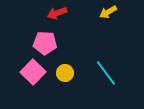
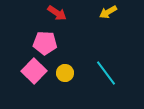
red arrow: rotated 126 degrees counterclockwise
pink square: moved 1 px right, 1 px up
